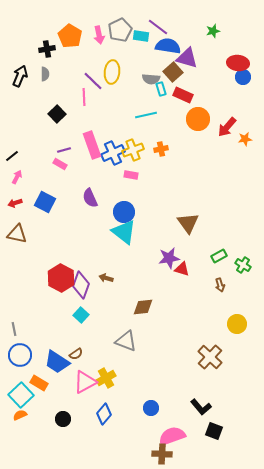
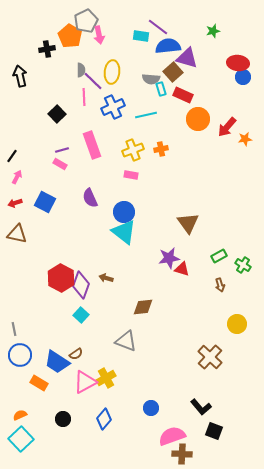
gray pentagon at (120, 30): moved 34 px left, 9 px up
blue semicircle at (168, 46): rotated 15 degrees counterclockwise
gray semicircle at (45, 74): moved 36 px right, 4 px up
black arrow at (20, 76): rotated 35 degrees counterclockwise
purple line at (64, 150): moved 2 px left
blue cross at (113, 153): moved 46 px up
black line at (12, 156): rotated 16 degrees counterclockwise
cyan square at (21, 395): moved 44 px down
blue diamond at (104, 414): moved 5 px down
brown cross at (162, 454): moved 20 px right
